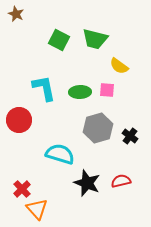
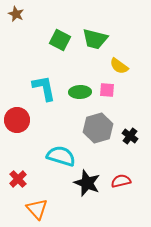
green square: moved 1 px right
red circle: moved 2 px left
cyan semicircle: moved 1 px right, 2 px down
red cross: moved 4 px left, 10 px up
